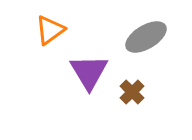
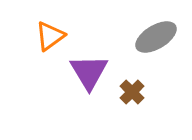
orange triangle: moved 6 px down
gray ellipse: moved 10 px right
